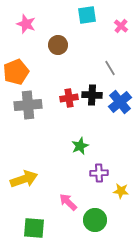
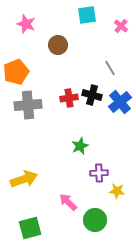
black cross: rotated 12 degrees clockwise
yellow star: moved 4 px left
green square: moved 4 px left; rotated 20 degrees counterclockwise
